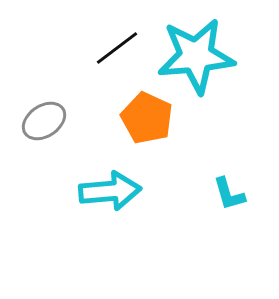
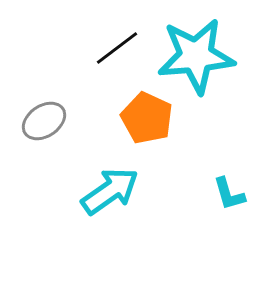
cyan arrow: rotated 30 degrees counterclockwise
